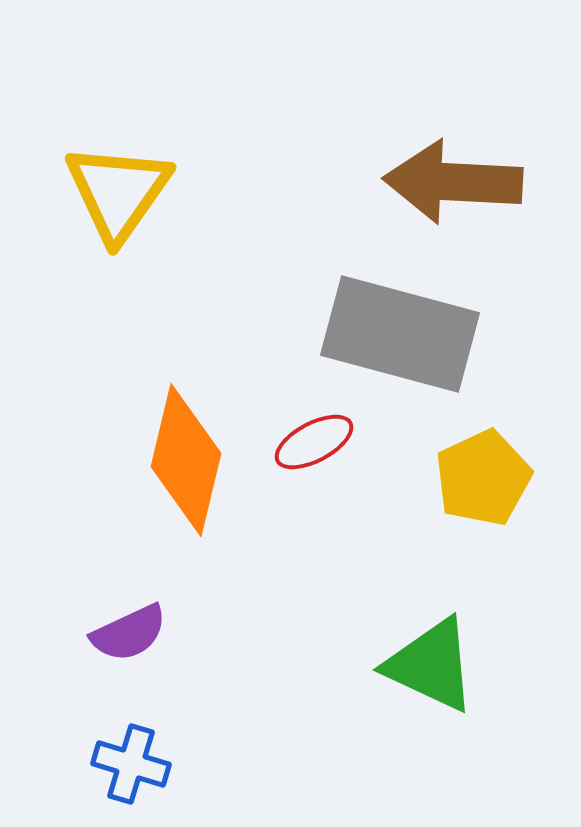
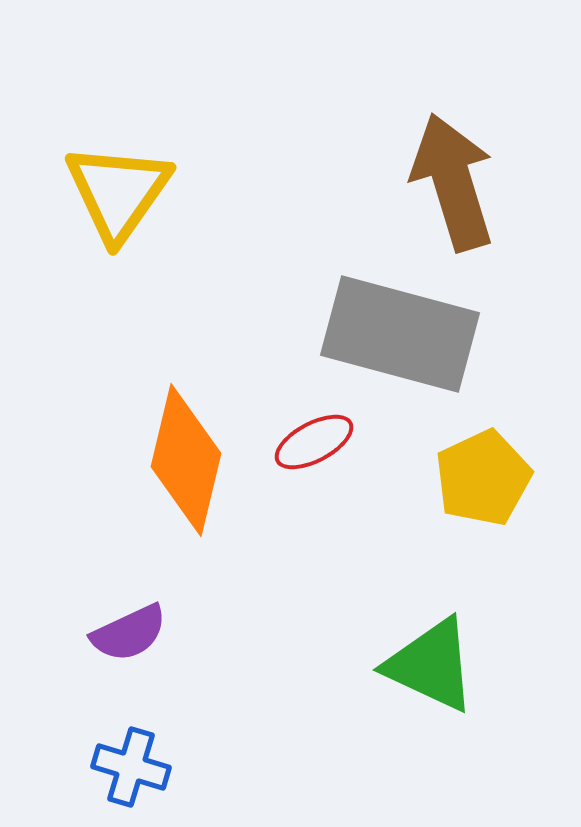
brown arrow: rotated 70 degrees clockwise
blue cross: moved 3 px down
